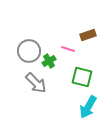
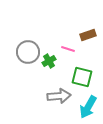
gray circle: moved 1 px left, 1 px down
gray arrow: moved 23 px right, 13 px down; rotated 50 degrees counterclockwise
